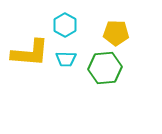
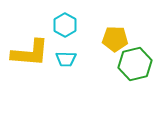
yellow pentagon: moved 1 px left, 6 px down
green hexagon: moved 30 px right, 4 px up; rotated 8 degrees counterclockwise
